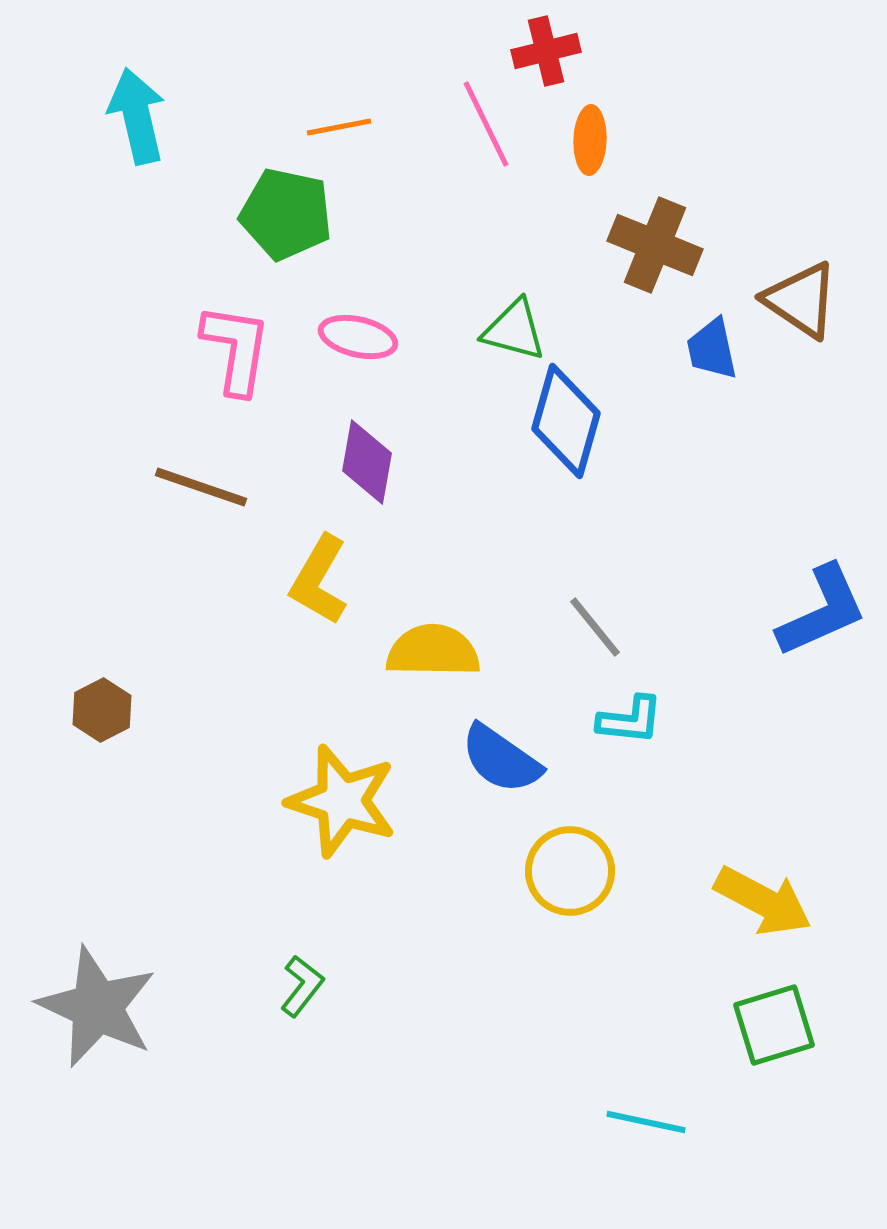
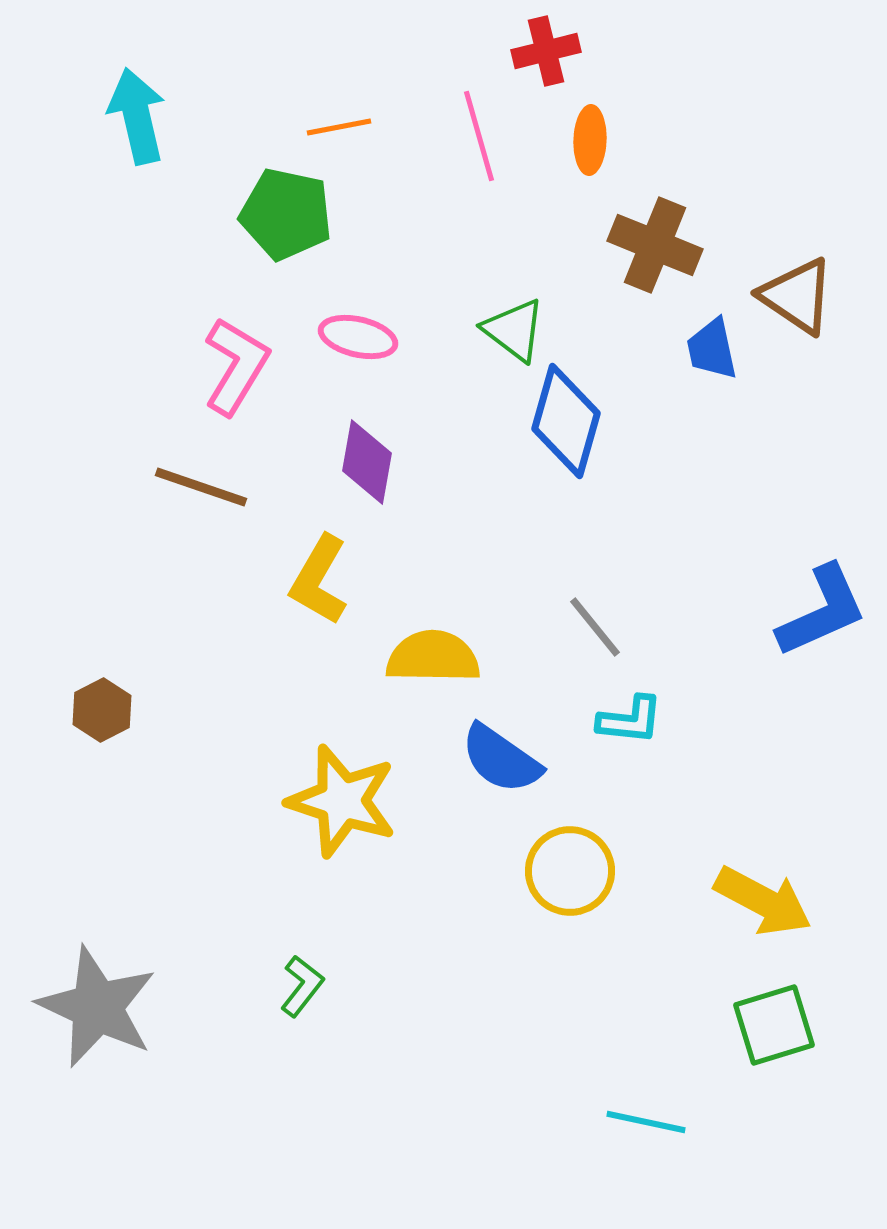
pink line: moved 7 px left, 12 px down; rotated 10 degrees clockwise
brown triangle: moved 4 px left, 4 px up
green triangle: rotated 22 degrees clockwise
pink L-shape: moved 17 px down; rotated 22 degrees clockwise
yellow semicircle: moved 6 px down
